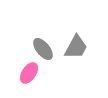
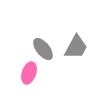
pink ellipse: rotated 15 degrees counterclockwise
